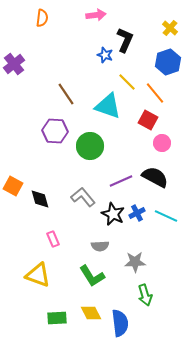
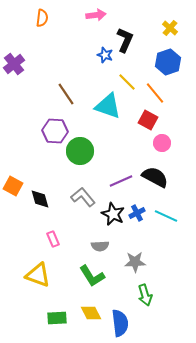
green circle: moved 10 px left, 5 px down
